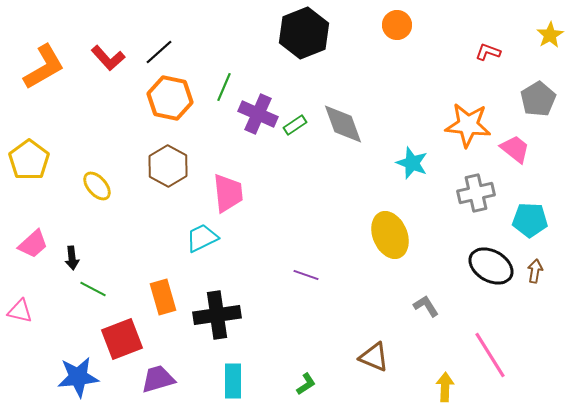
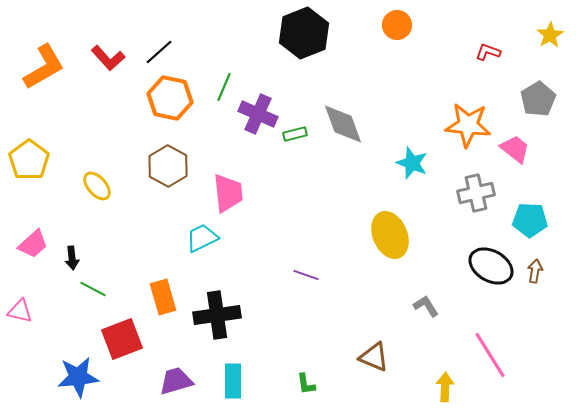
green rectangle at (295, 125): moved 9 px down; rotated 20 degrees clockwise
purple trapezoid at (158, 379): moved 18 px right, 2 px down
green L-shape at (306, 384): rotated 115 degrees clockwise
